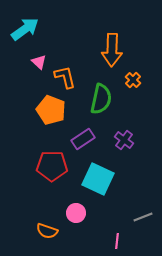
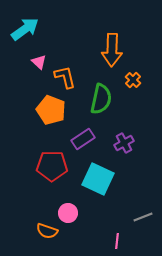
purple cross: moved 3 px down; rotated 24 degrees clockwise
pink circle: moved 8 px left
